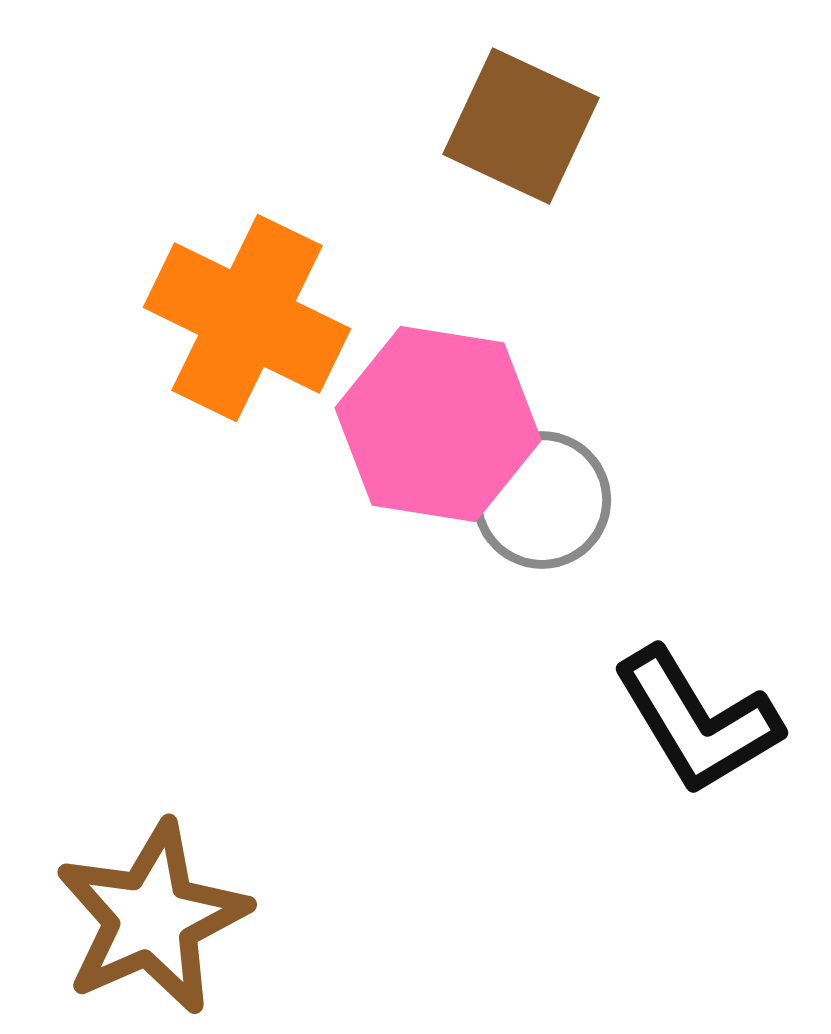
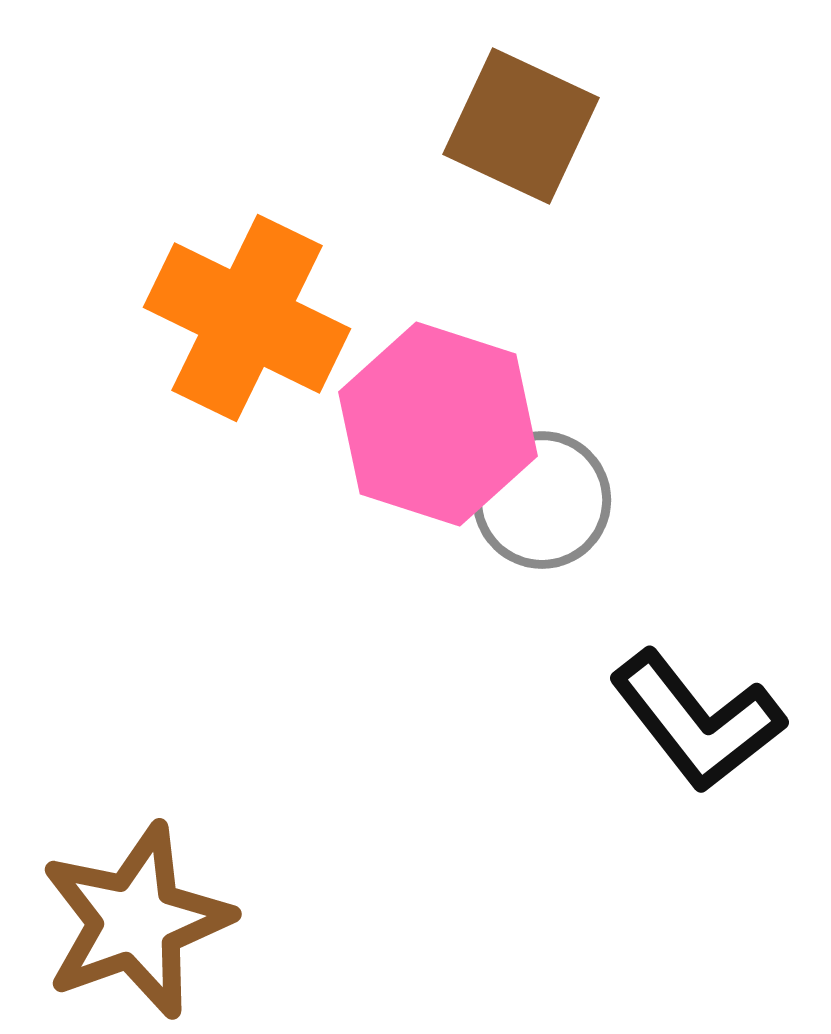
pink hexagon: rotated 9 degrees clockwise
black L-shape: rotated 7 degrees counterclockwise
brown star: moved 16 px left, 3 px down; rotated 4 degrees clockwise
